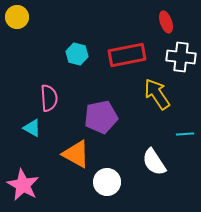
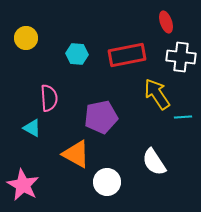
yellow circle: moved 9 px right, 21 px down
cyan hexagon: rotated 10 degrees counterclockwise
cyan line: moved 2 px left, 17 px up
